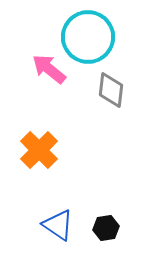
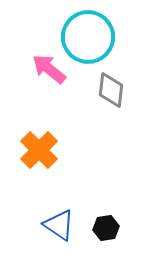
blue triangle: moved 1 px right
